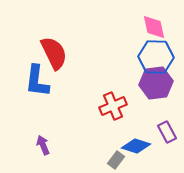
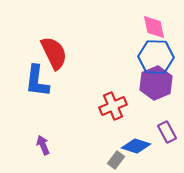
purple hexagon: rotated 16 degrees counterclockwise
